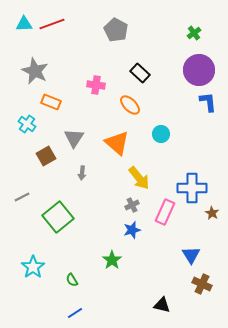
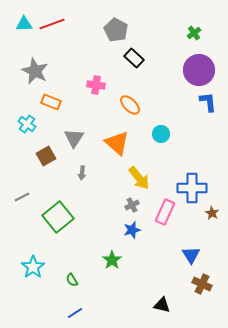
black rectangle: moved 6 px left, 15 px up
